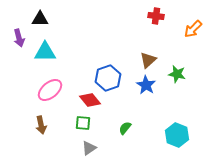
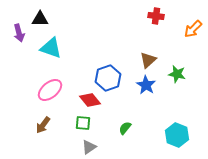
purple arrow: moved 5 px up
cyan triangle: moved 6 px right, 4 px up; rotated 20 degrees clockwise
brown arrow: moved 2 px right; rotated 48 degrees clockwise
gray triangle: moved 1 px up
